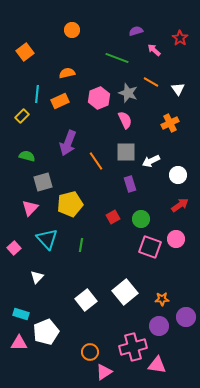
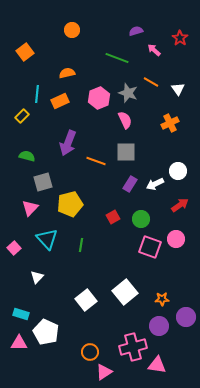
orange line at (96, 161): rotated 36 degrees counterclockwise
white arrow at (151, 161): moved 4 px right, 23 px down
white circle at (178, 175): moved 4 px up
purple rectangle at (130, 184): rotated 49 degrees clockwise
white pentagon at (46, 332): rotated 25 degrees counterclockwise
